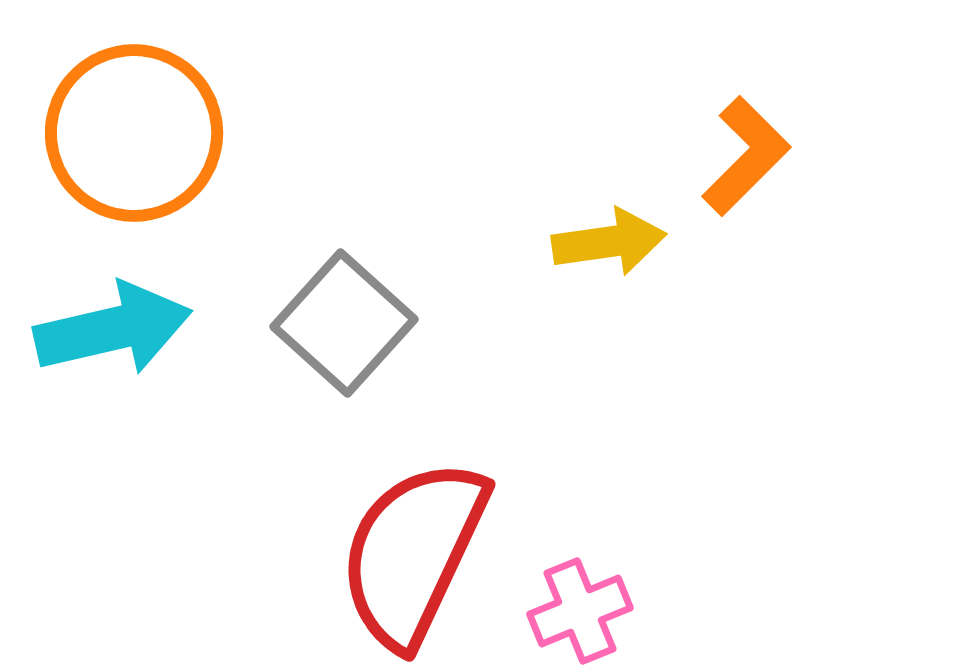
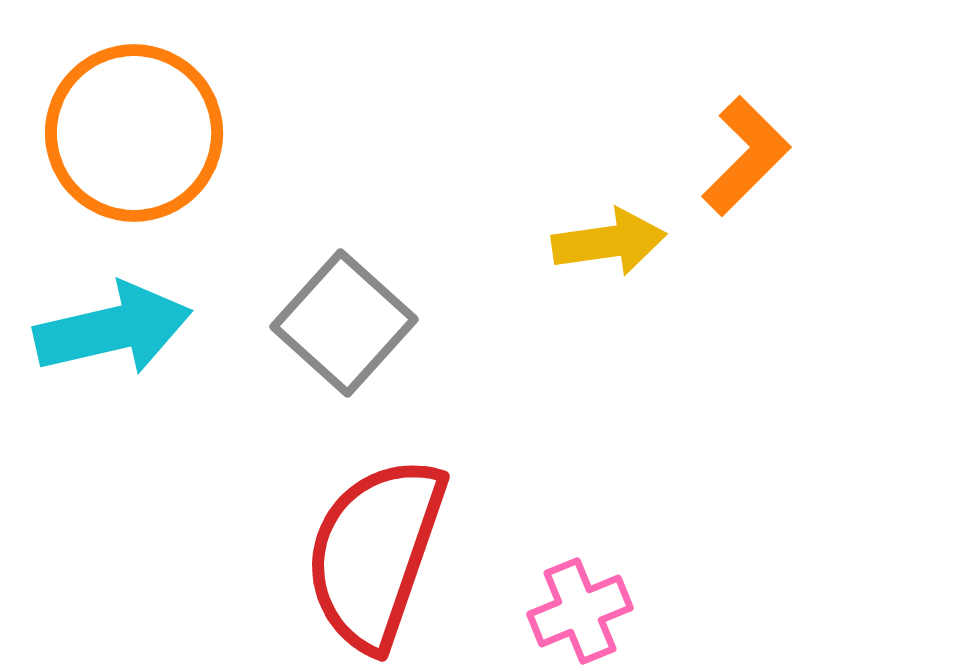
red semicircle: moved 38 px left; rotated 6 degrees counterclockwise
